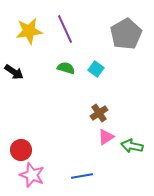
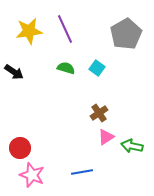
cyan square: moved 1 px right, 1 px up
red circle: moved 1 px left, 2 px up
blue line: moved 4 px up
